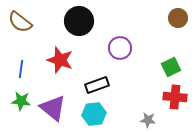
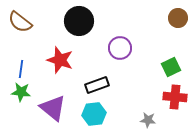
green star: moved 9 px up
